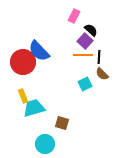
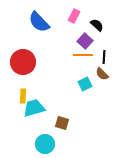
black semicircle: moved 6 px right, 5 px up
blue semicircle: moved 29 px up
black line: moved 5 px right
yellow rectangle: rotated 24 degrees clockwise
